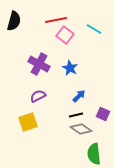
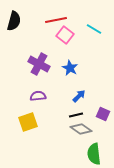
purple semicircle: rotated 21 degrees clockwise
